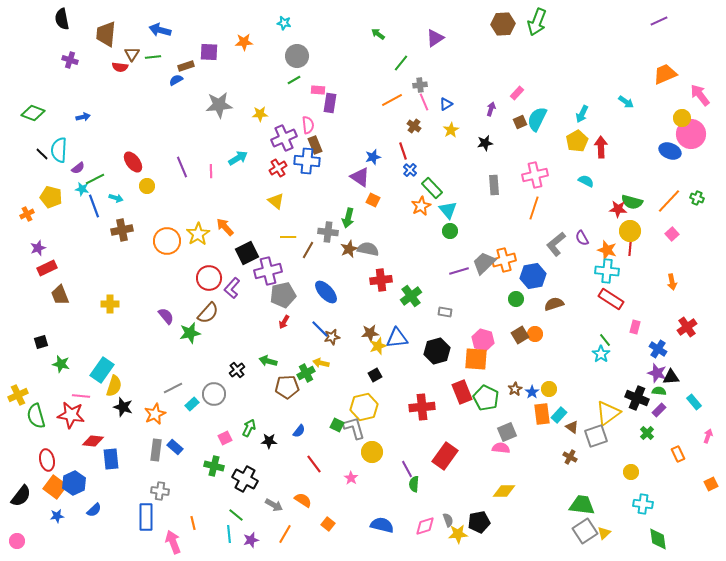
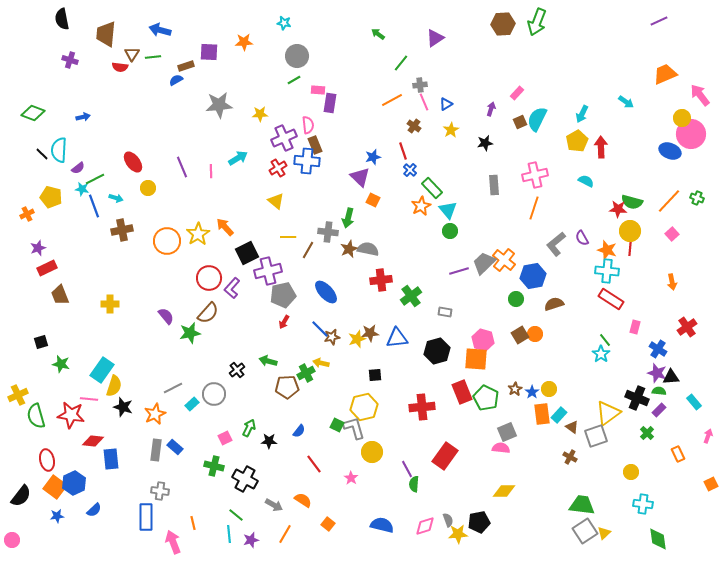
purple triangle at (360, 177): rotated 10 degrees clockwise
yellow circle at (147, 186): moved 1 px right, 2 px down
orange cross at (504, 260): rotated 35 degrees counterclockwise
yellow star at (378, 346): moved 21 px left, 7 px up
black square at (375, 375): rotated 24 degrees clockwise
pink line at (81, 396): moved 8 px right, 3 px down
pink circle at (17, 541): moved 5 px left, 1 px up
